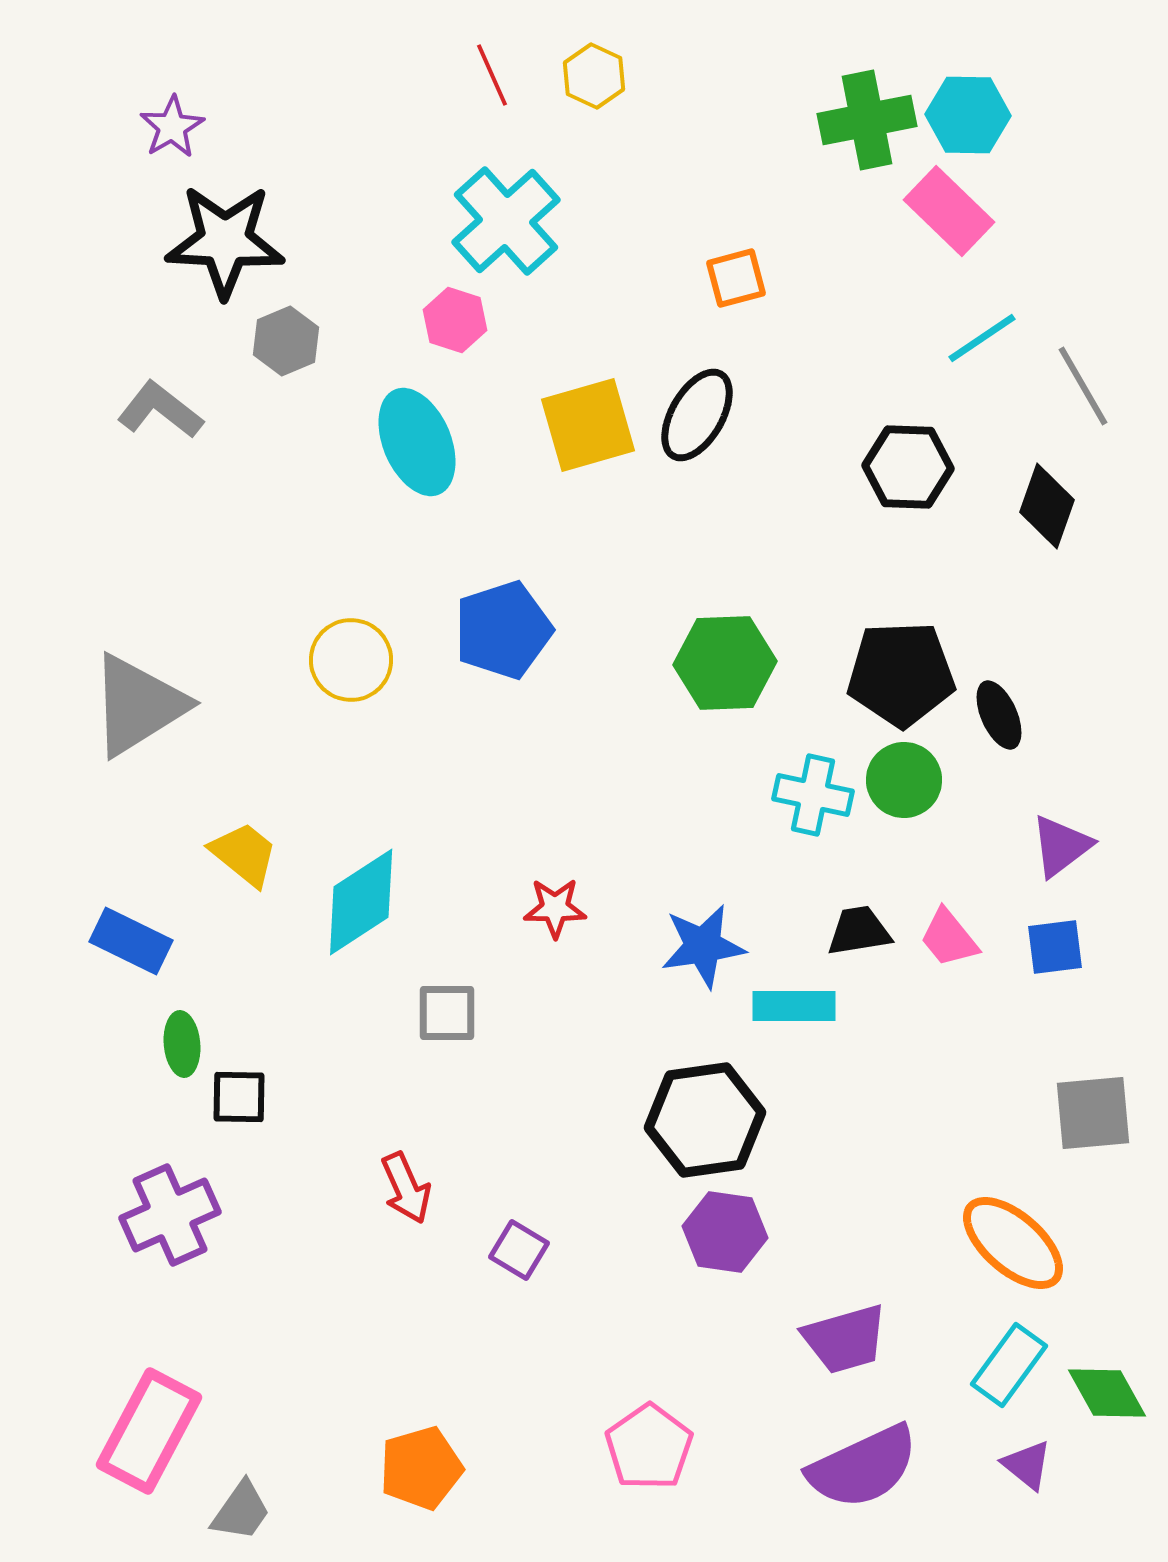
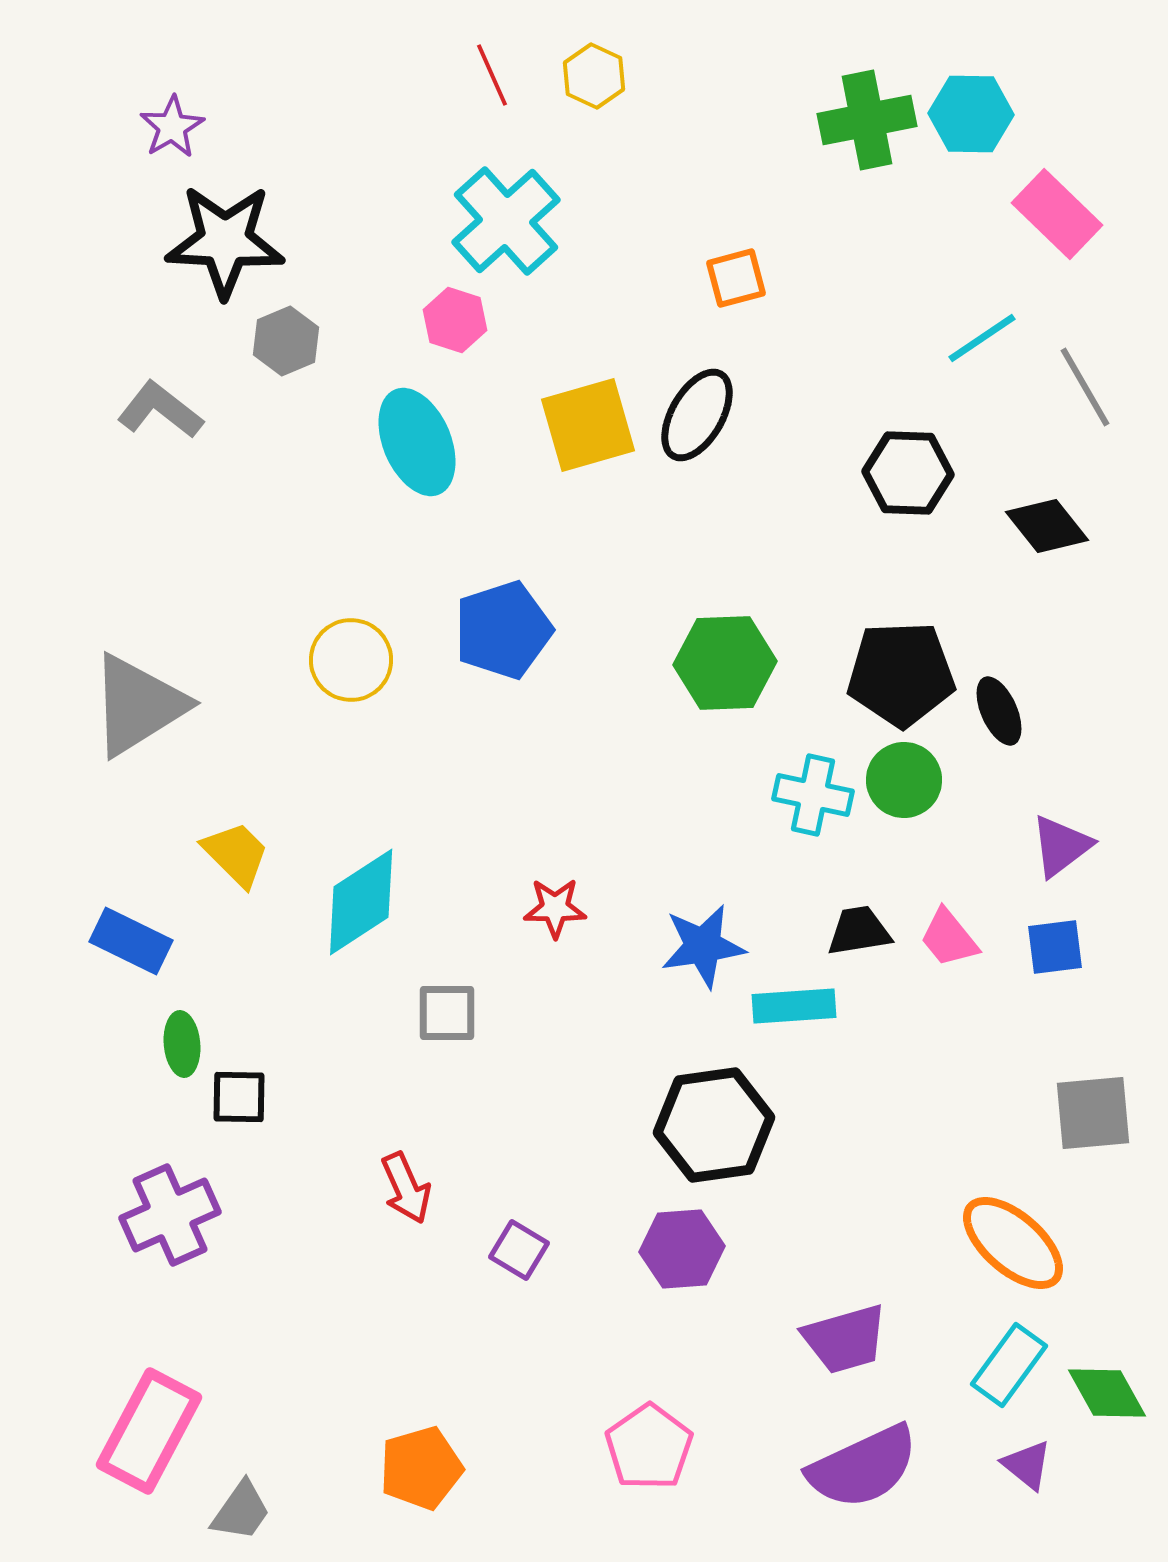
cyan hexagon at (968, 115): moved 3 px right, 1 px up
pink rectangle at (949, 211): moved 108 px right, 3 px down
gray line at (1083, 386): moved 2 px right, 1 px down
black hexagon at (908, 467): moved 6 px down
black diamond at (1047, 506): moved 20 px down; rotated 58 degrees counterclockwise
black ellipse at (999, 715): moved 4 px up
yellow trapezoid at (244, 854): moved 8 px left; rotated 6 degrees clockwise
cyan rectangle at (794, 1006): rotated 4 degrees counterclockwise
black hexagon at (705, 1120): moved 9 px right, 5 px down
purple hexagon at (725, 1232): moved 43 px left, 17 px down; rotated 12 degrees counterclockwise
